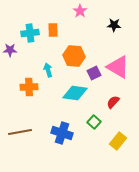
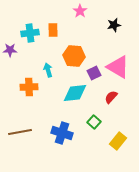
black star: rotated 16 degrees counterclockwise
cyan diamond: rotated 15 degrees counterclockwise
red semicircle: moved 2 px left, 5 px up
